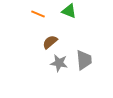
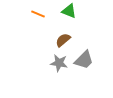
brown semicircle: moved 13 px right, 2 px up
gray trapezoid: rotated 50 degrees clockwise
